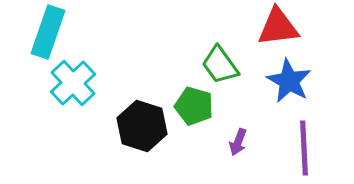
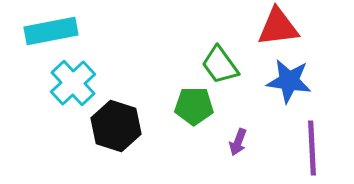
cyan rectangle: moved 3 px right, 1 px up; rotated 60 degrees clockwise
blue star: rotated 21 degrees counterclockwise
green pentagon: rotated 15 degrees counterclockwise
black hexagon: moved 26 px left
purple line: moved 8 px right
